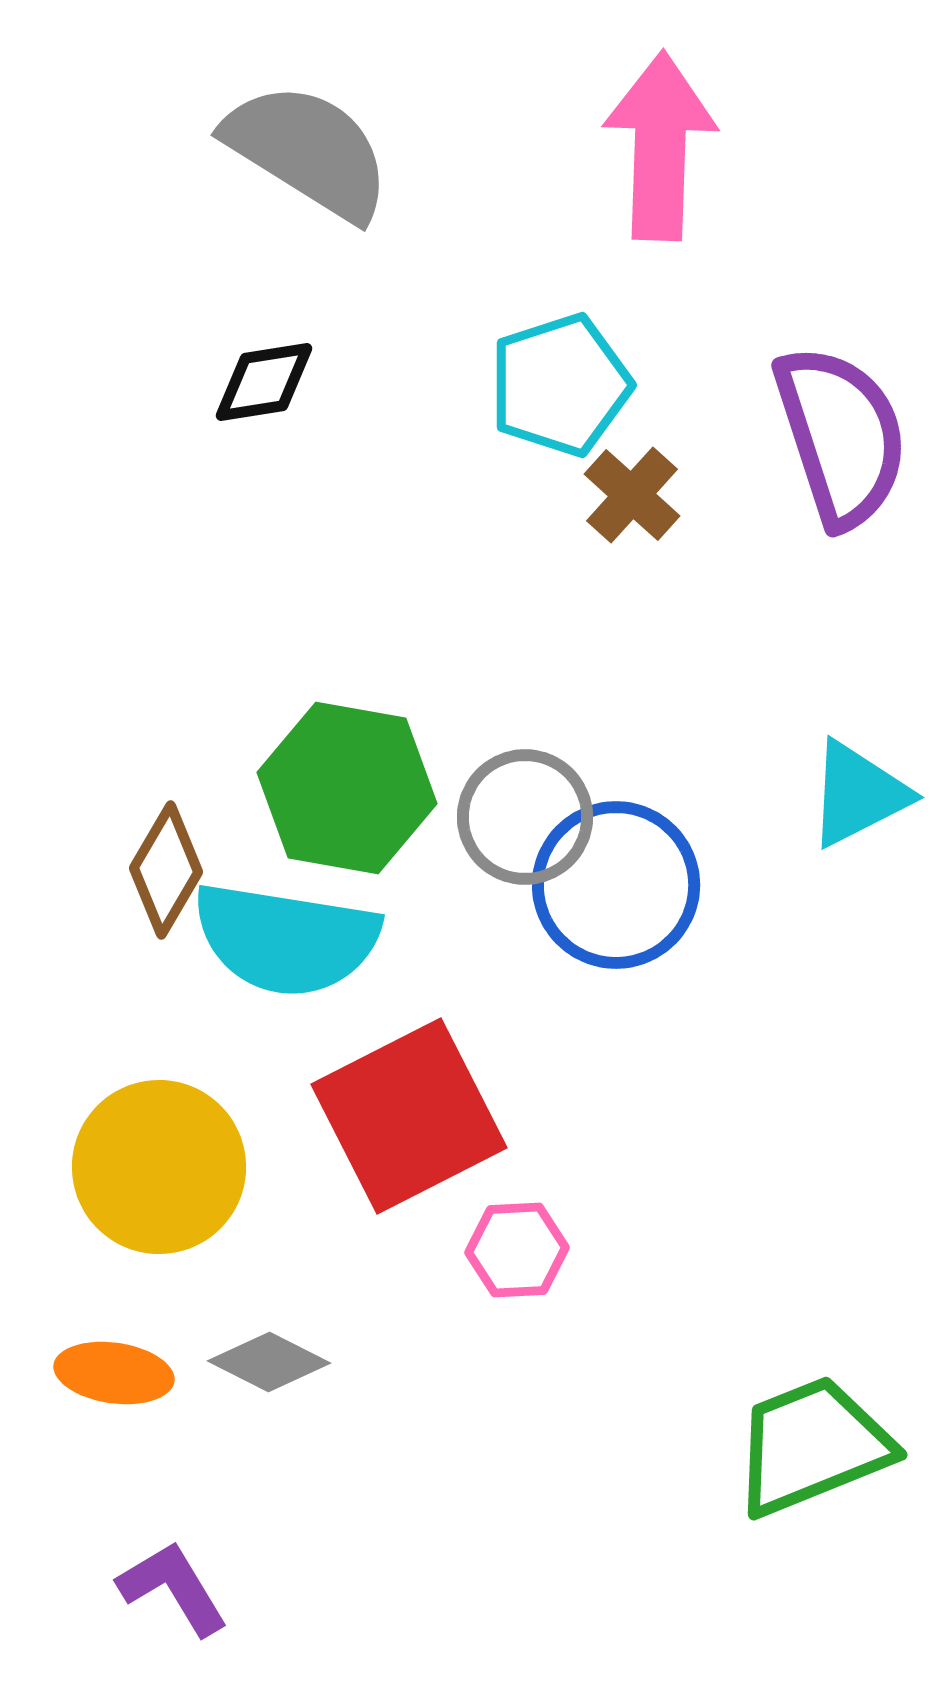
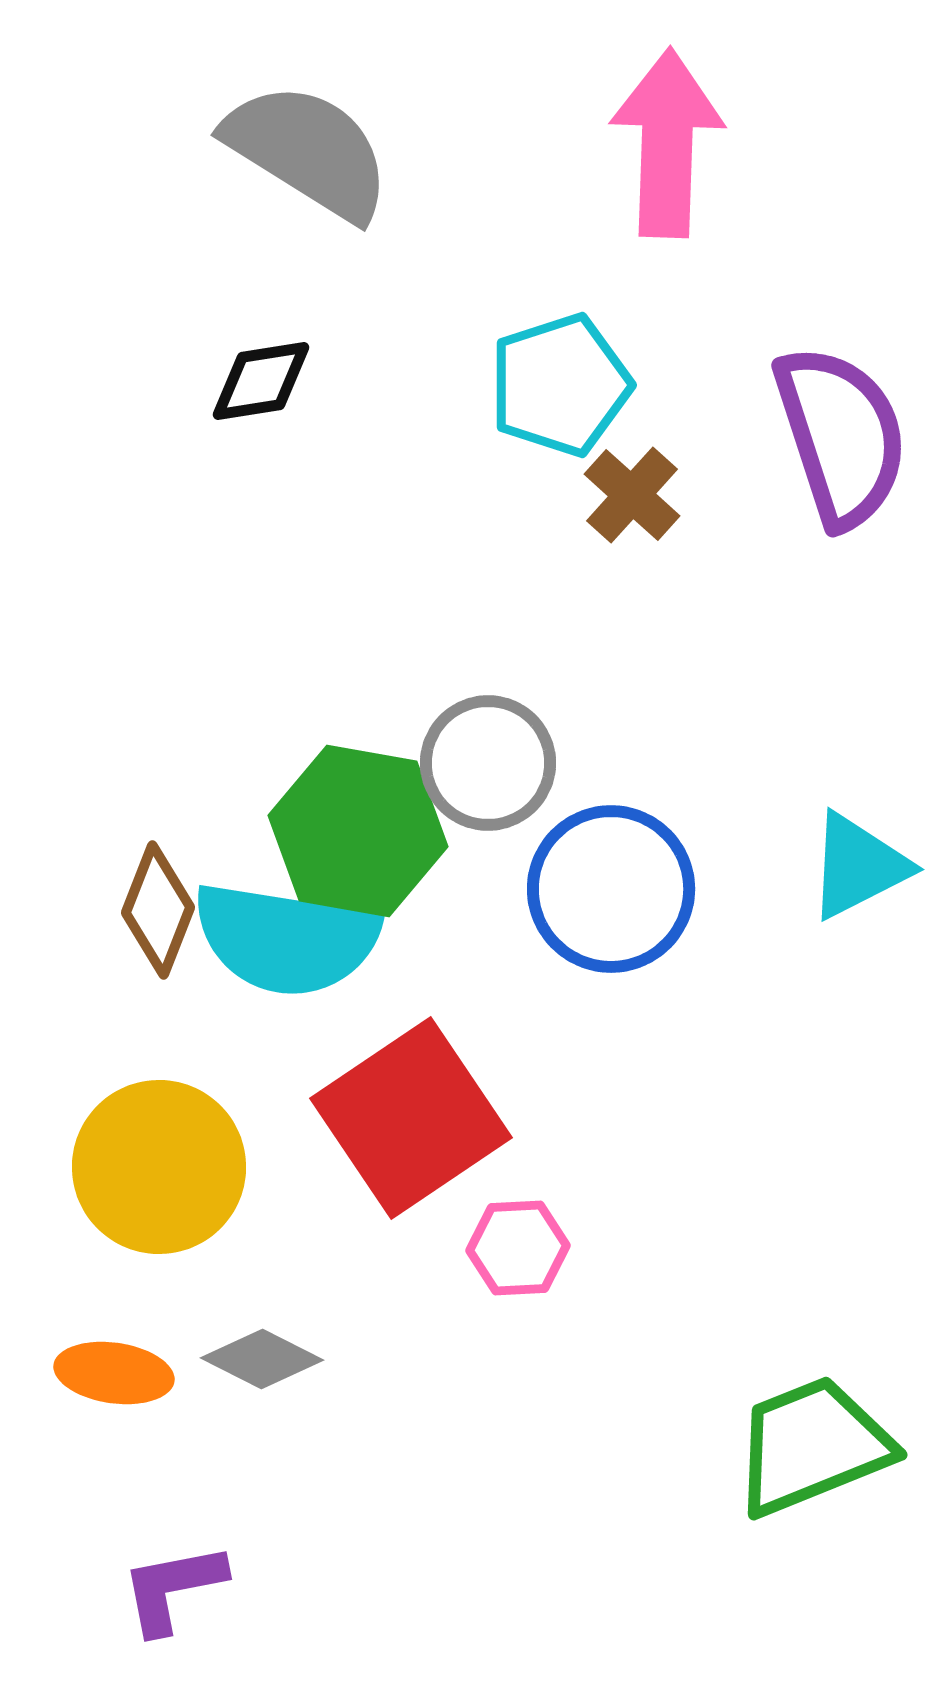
pink arrow: moved 7 px right, 3 px up
black diamond: moved 3 px left, 1 px up
green hexagon: moved 11 px right, 43 px down
cyan triangle: moved 72 px down
gray circle: moved 37 px left, 54 px up
brown diamond: moved 8 px left, 40 px down; rotated 9 degrees counterclockwise
blue circle: moved 5 px left, 4 px down
red square: moved 2 px right, 2 px down; rotated 7 degrees counterclockwise
pink hexagon: moved 1 px right, 2 px up
gray diamond: moved 7 px left, 3 px up
purple L-shape: rotated 70 degrees counterclockwise
